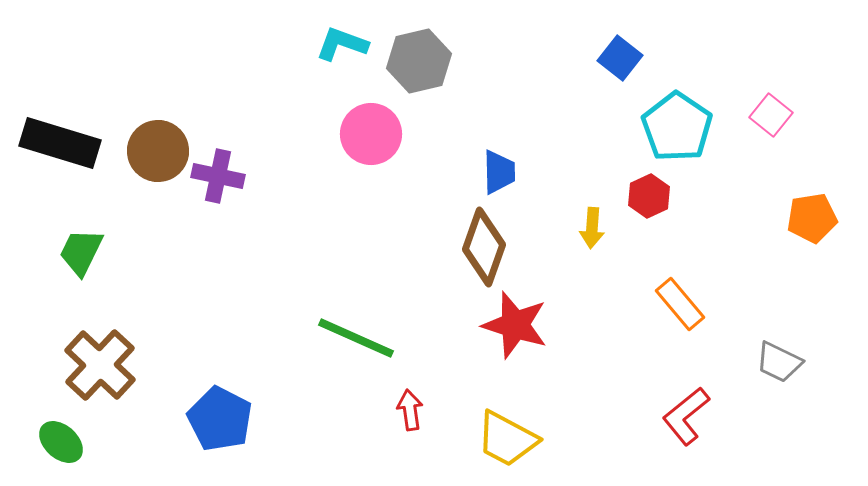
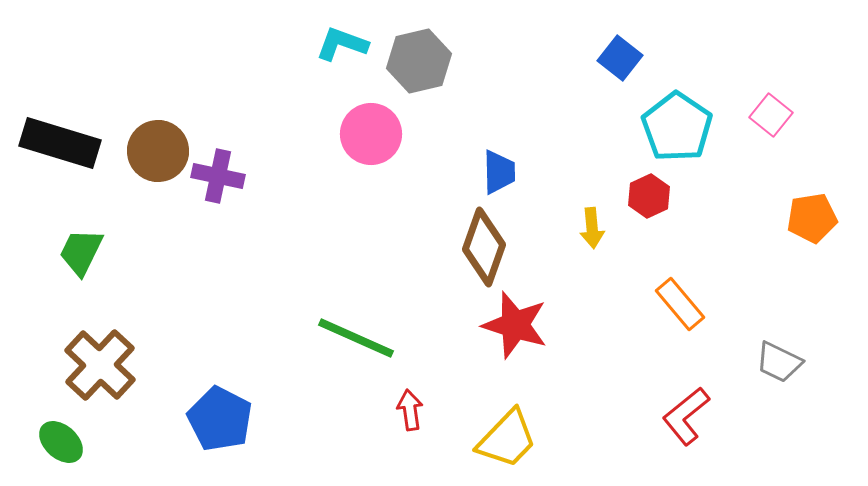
yellow arrow: rotated 9 degrees counterclockwise
yellow trapezoid: rotated 74 degrees counterclockwise
